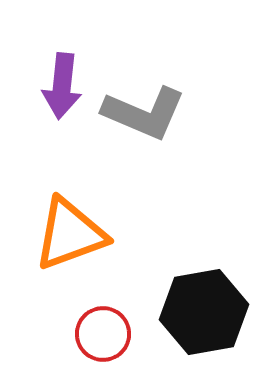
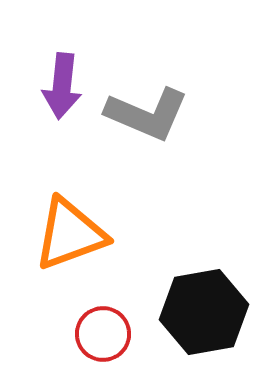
gray L-shape: moved 3 px right, 1 px down
